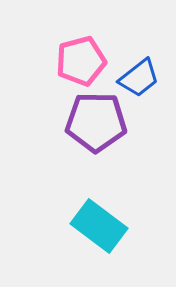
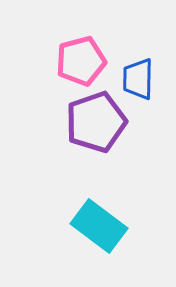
blue trapezoid: moved 1 px left, 1 px down; rotated 129 degrees clockwise
purple pentagon: rotated 20 degrees counterclockwise
